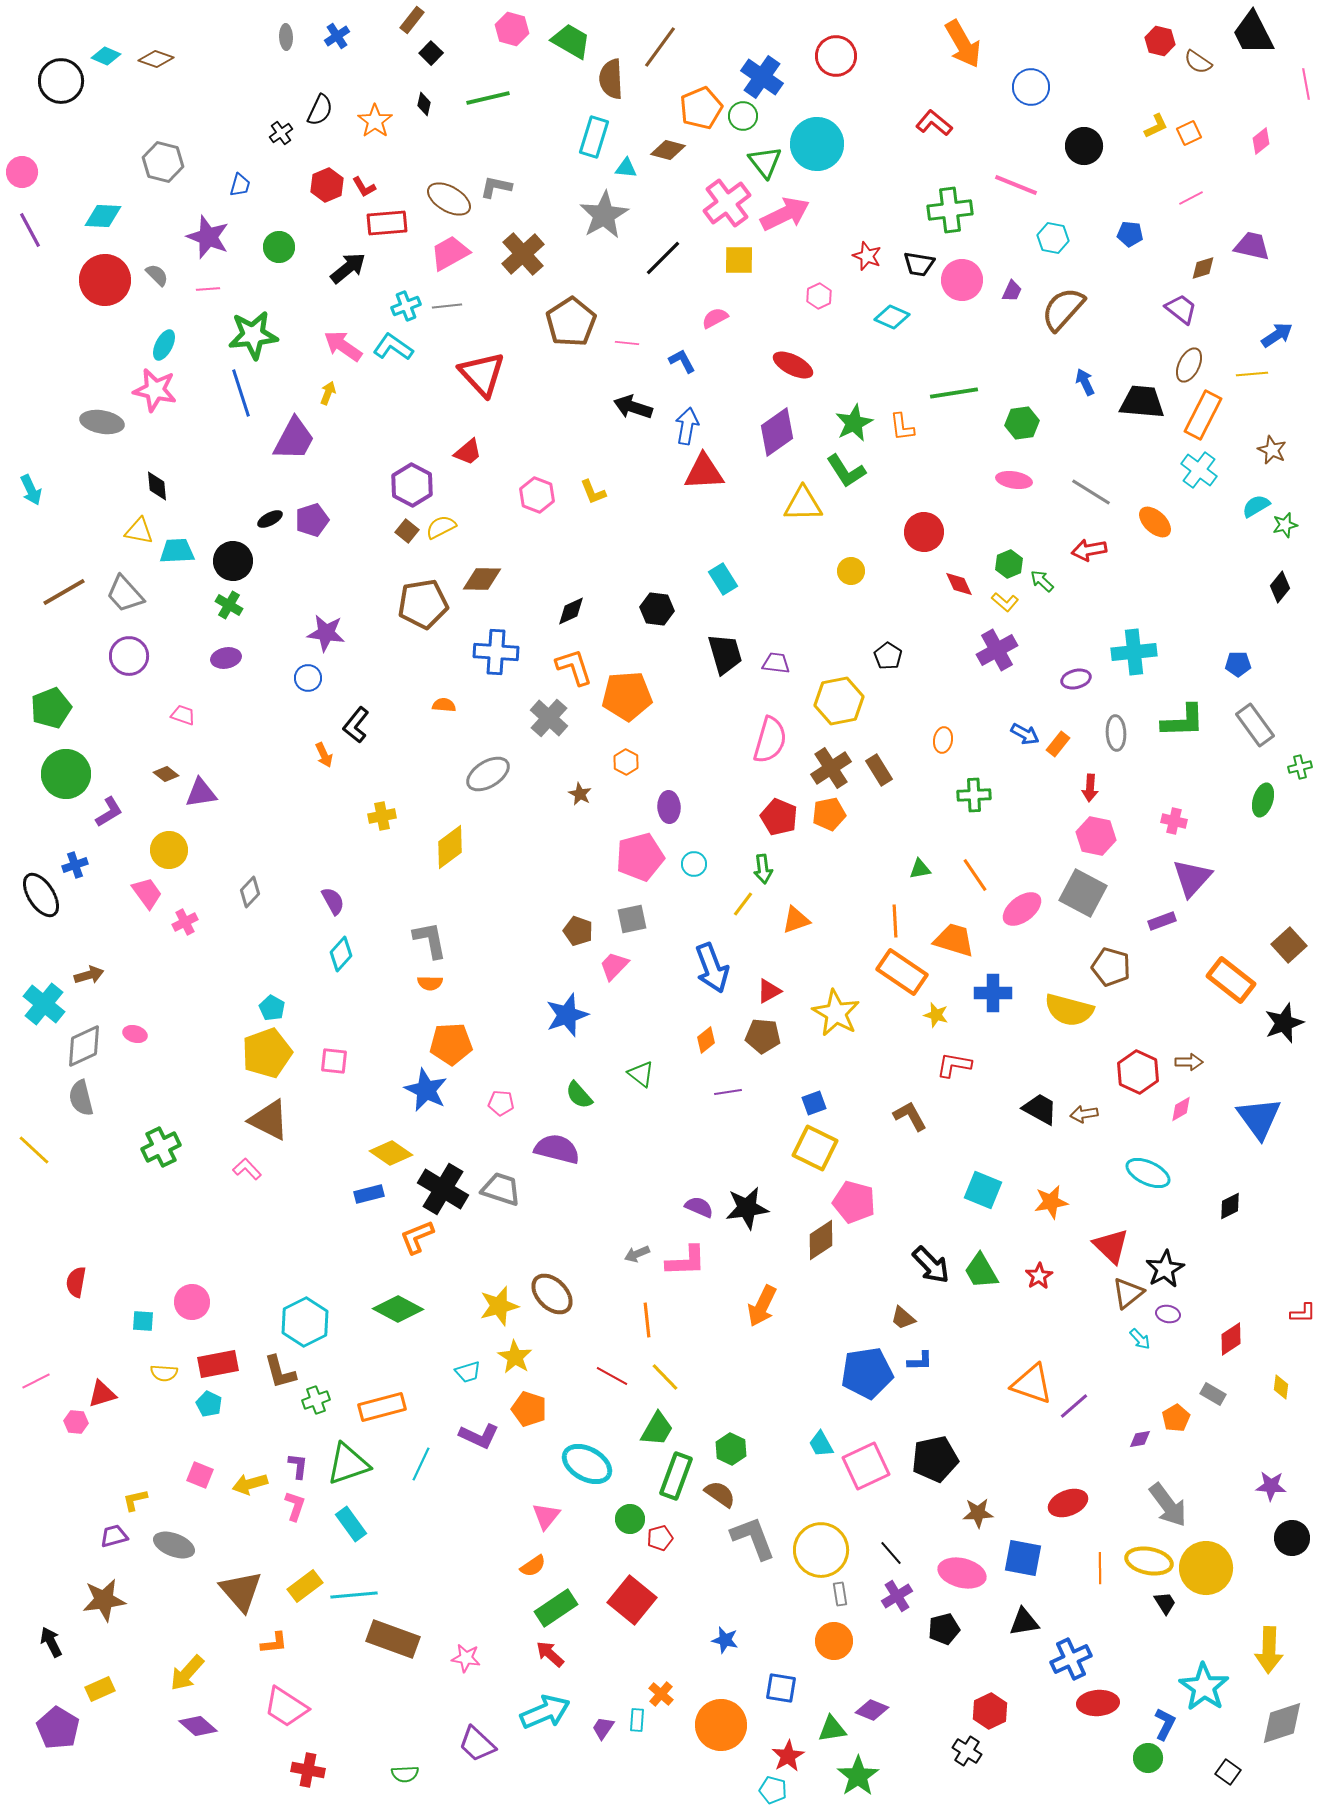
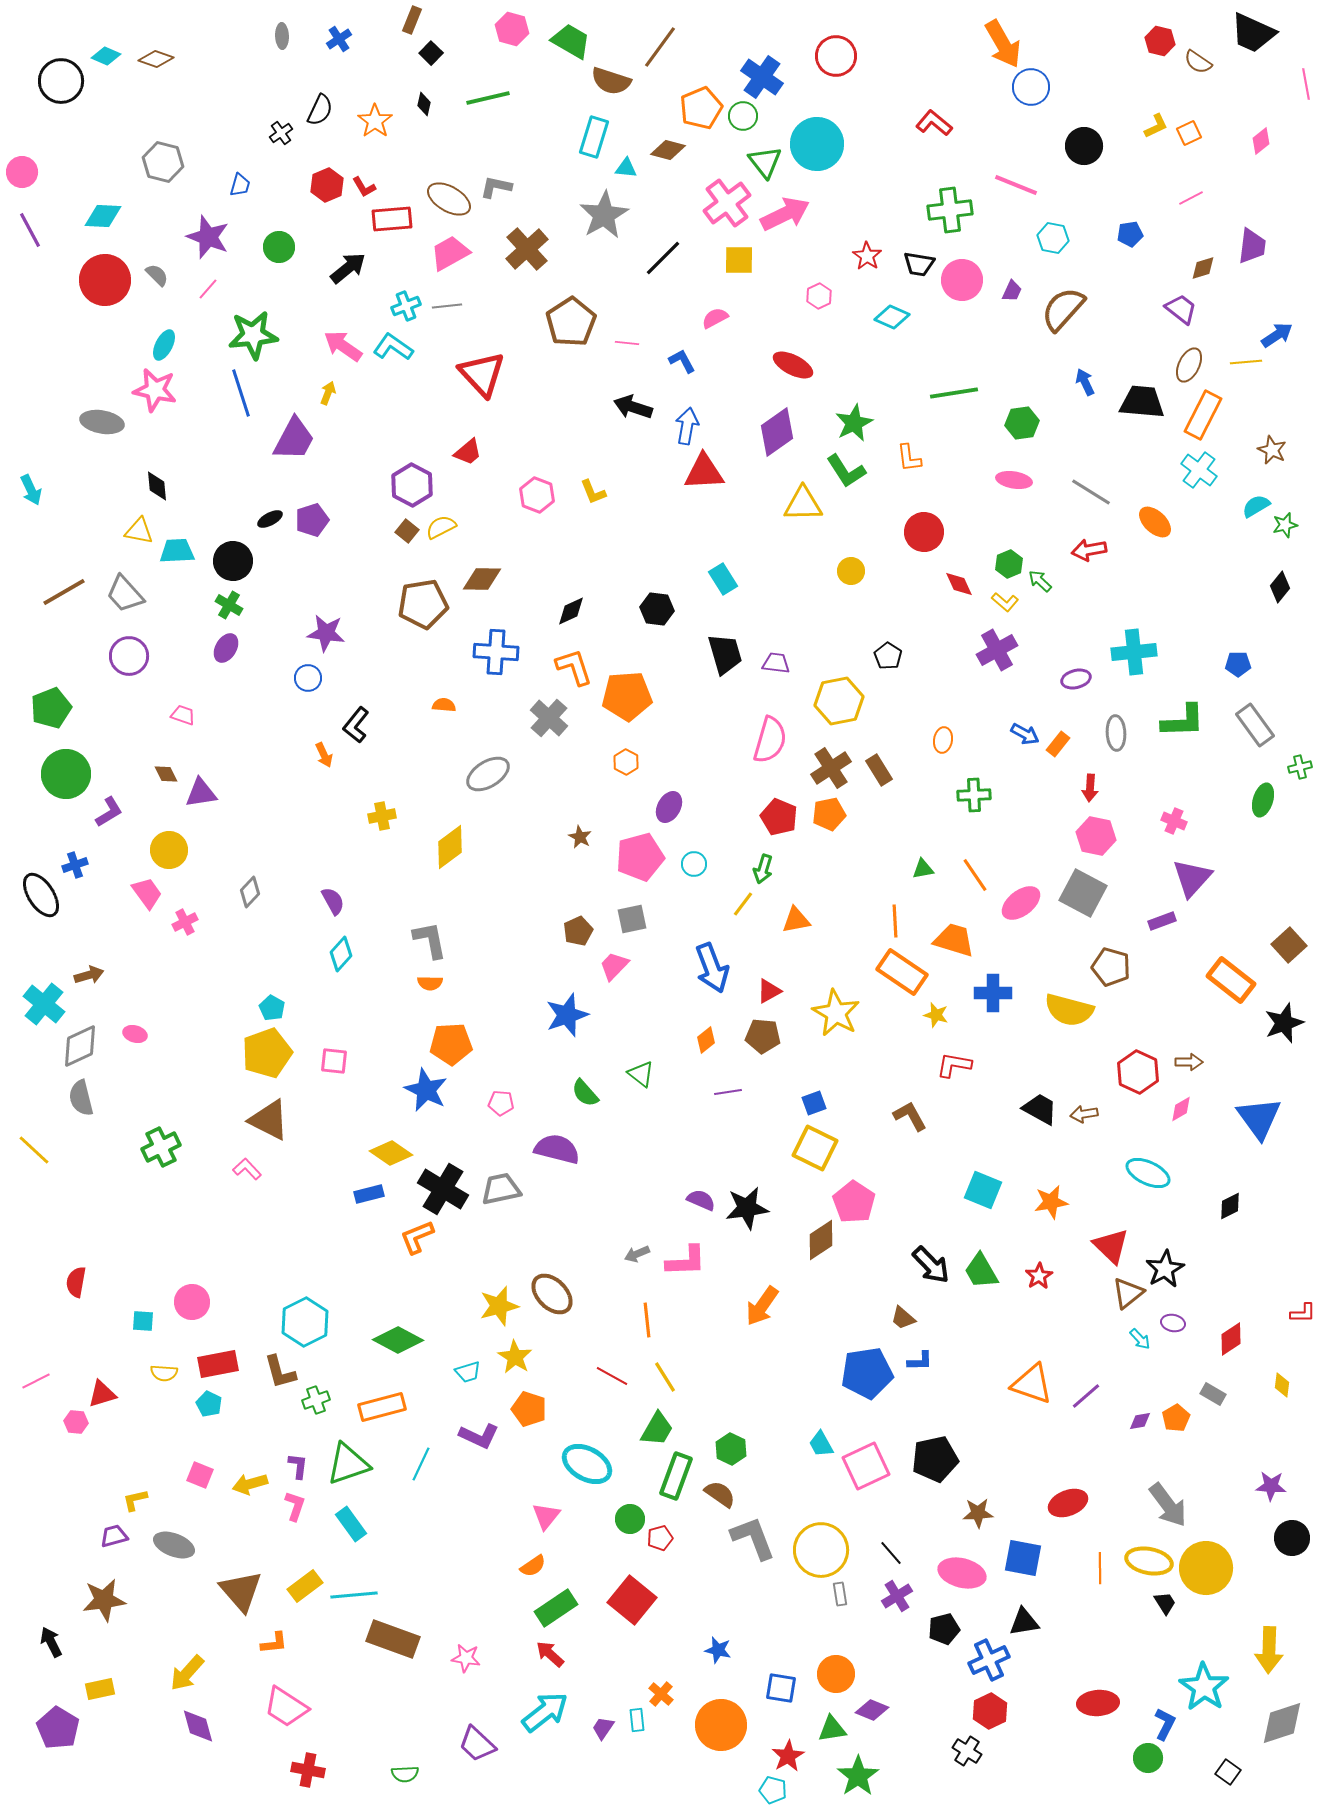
brown rectangle at (412, 20): rotated 16 degrees counterclockwise
black trapezoid at (1253, 33): rotated 39 degrees counterclockwise
blue cross at (337, 36): moved 2 px right, 3 px down
gray ellipse at (286, 37): moved 4 px left, 1 px up
orange arrow at (963, 44): moved 40 px right
brown semicircle at (611, 79): moved 2 px down; rotated 69 degrees counterclockwise
red rectangle at (387, 223): moved 5 px right, 4 px up
blue pentagon at (1130, 234): rotated 15 degrees counterclockwise
purple trapezoid at (1252, 246): rotated 84 degrees clockwise
brown cross at (523, 254): moved 4 px right, 5 px up
red star at (867, 256): rotated 12 degrees clockwise
pink line at (208, 289): rotated 45 degrees counterclockwise
yellow line at (1252, 374): moved 6 px left, 12 px up
orange L-shape at (902, 427): moved 7 px right, 31 px down
green arrow at (1042, 581): moved 2 px left
purple ellipse at (226, 658): moved 10 px up; rotated 48 degrees counterclockwise
brown diamond at (166, 774): rotated 25 degrees clockwise
brown star at (580, 794): moved 43 px down
purple ellipse at (669, 807): rotated 32 degrees clockwise
pink cross at (1174, 821): rotated 10 degrees clockwise
green arrow at (763, 869): rotated 24 degrees clockwise
green triangle at (920, 869): moved 3 px right
pink ellipse at (1022, 909): moved 1 px left, 6 px up
orange triangle at (796, 920): rotated 8 degrees clockwise
brown pentagon at (578, 931): rotated 28 degrees clockwise
gray diamond at (84, 1046): moved 4 px left
green semicircle at (579, 1095): moved 6 px right, 2 px up
gray trapezoid at (501, 1189): rotated 30 degrees counterclockwise
pink pentagon at (854, 1202): rotated 18 degrees clockwise
purple semicircle at (699, 1207): moved 2 px right, 7 px up
orange arrow at (762, 1306): rotated 9 degrees clockwise
green diamond at (398, 1309): moved 31 px down
purple ellipse at (1168, 1314): moved 5 px right, 9 px down
yellow line at (665, 1377): rotated 12 degrees clockwise
yellow diamond at (1281, 1387): moved 1 px right, 2 px up
purple line at (1074, 1406): moved 12 px right, 10 px up
purple diamond at (1140, 1439): moved 18 px up
blue star at (725, 1640): moved 7 px left, 10 px down
orange circle at (834, 1641): moved 2 px right, 33 px down
blue cross at (1071, 1659): moved 82 px left, 1 px down
yellow rectangle at (100, 1689): rotated 12 degrees clockwise
cyan arrow at (545, 1712): rotated 15 degrees counterclockwise
cyan rectangle at (637, 1720): rotated 10 degrees counterclockwise
purple diamond at (198, 1726): rotated 33 degrees clockwise
